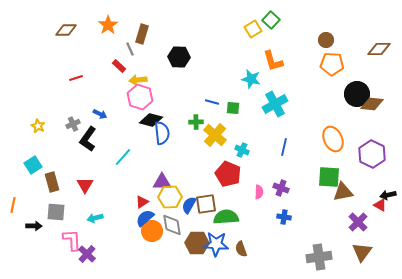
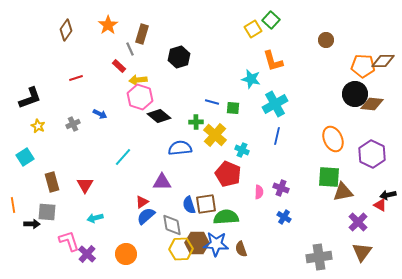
brown diamond at (66, 30): rotated 55 degrees counterclockwise
brown diamond at (379, 49): moved 4 px right, 12 px down
black hexagon at (179, 57): rotated 20 degrees counterclockwise
orange pentagon at (332, 64): moved 31 px right, 2 px down
black circle at (357, 94): moved 2 px left
black diamond at (151, 120): moved 8 px right, 4 px up; rotated 25 degrees clockwise
blue semicircle at (162, 133): moved 18 px right, 15 px down; rotated 90 degrees counterclockwise
black L-shape at (88, 139): moved 58 px left, 41 px up; rotated 145 degrees counterclockwise
blue line at (284, 147): moved 7 px left, 11 px up
cyan square at (33, 165): moved 8 px left, 8 px up
yellow hexagon at (170, 197): moved 11 px right, 52 px down
orange line at (13, 205): rotated 21 degrees counterclockwise
blue semicircle at (189, 205): rotated 48 degrees counterclockwise
gray square at (56, 212): moved 9 px left
blue cross at (284, 217): rotated 24 degrees clockwise
blue semicircle at (145, 218): moved 1 px right, 2 px up
black arrow at (34, 226): moved 2 px left, 2 px up
orange circle at (152, 231): moved 26 px left, 23 px down
pink L-shape at (72, 240): moved 3 px left, 1 px down; rotated 15 degrees counterclockwise
